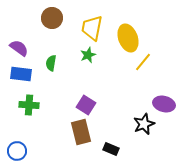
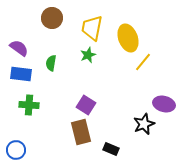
blue circle: moved 1 px left, 1 px up
